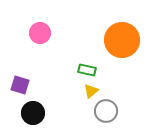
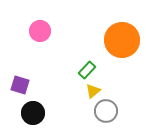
pink circle: moved 2 px up
green rectangle: rotated 60 degrees counterclockwise
yellow triangle: moved 2 px right
